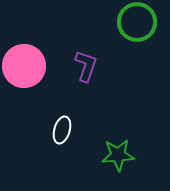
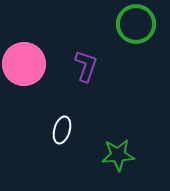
green circle: moved 1 px left, 2 px down
pink circle: moved 2 px up
